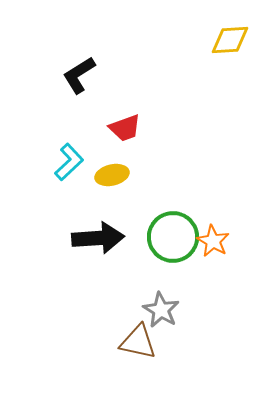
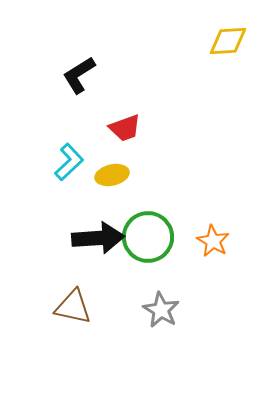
yellow diamond: moved 2 px left, 1 px down
green circle: moved 25 px left
brown triangle: moved 65 px left, 35 px up
